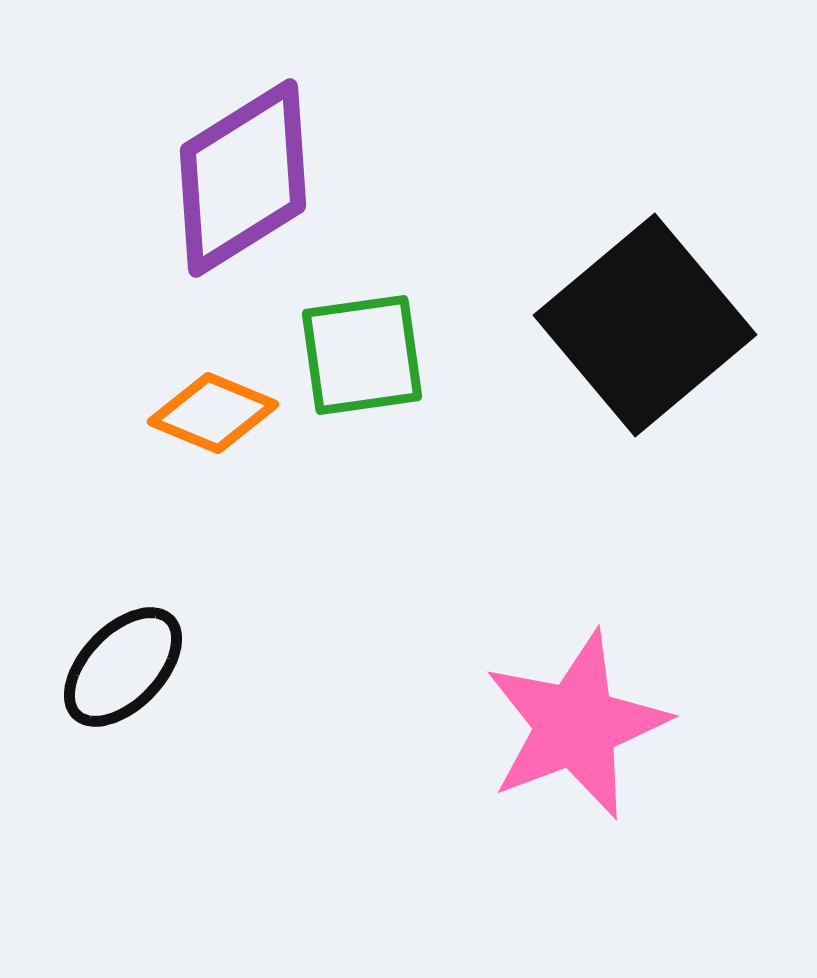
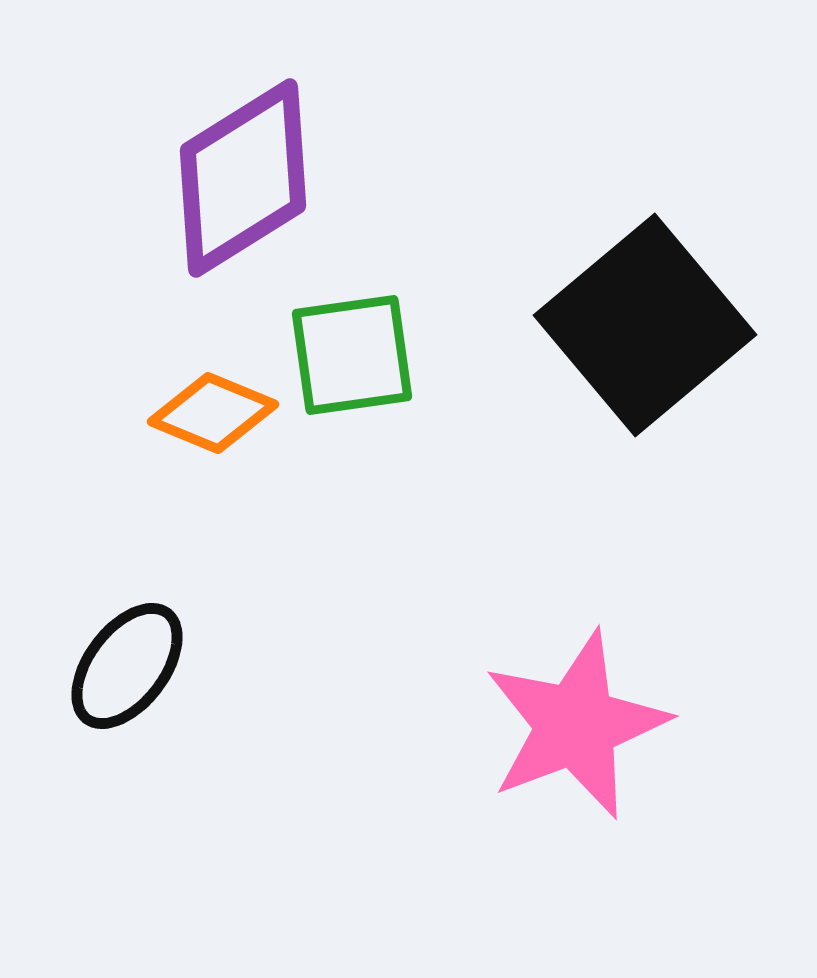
green square: moved 10 px left
black ellipse: moved 4 px right, 1 px up; rotated 7 degrees counterclockwise
